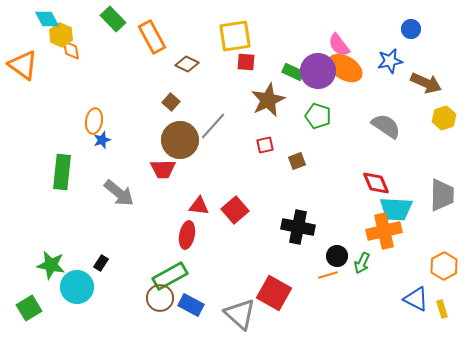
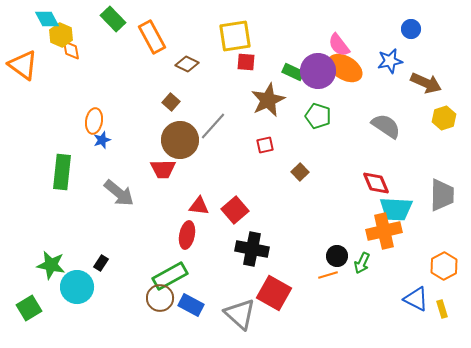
brown square at (297, 161): moved 3 px right, 11 px down; rotated 24 degrees counterclockwise
black cross at (298, 227): moved 46 px left, 22 px down
